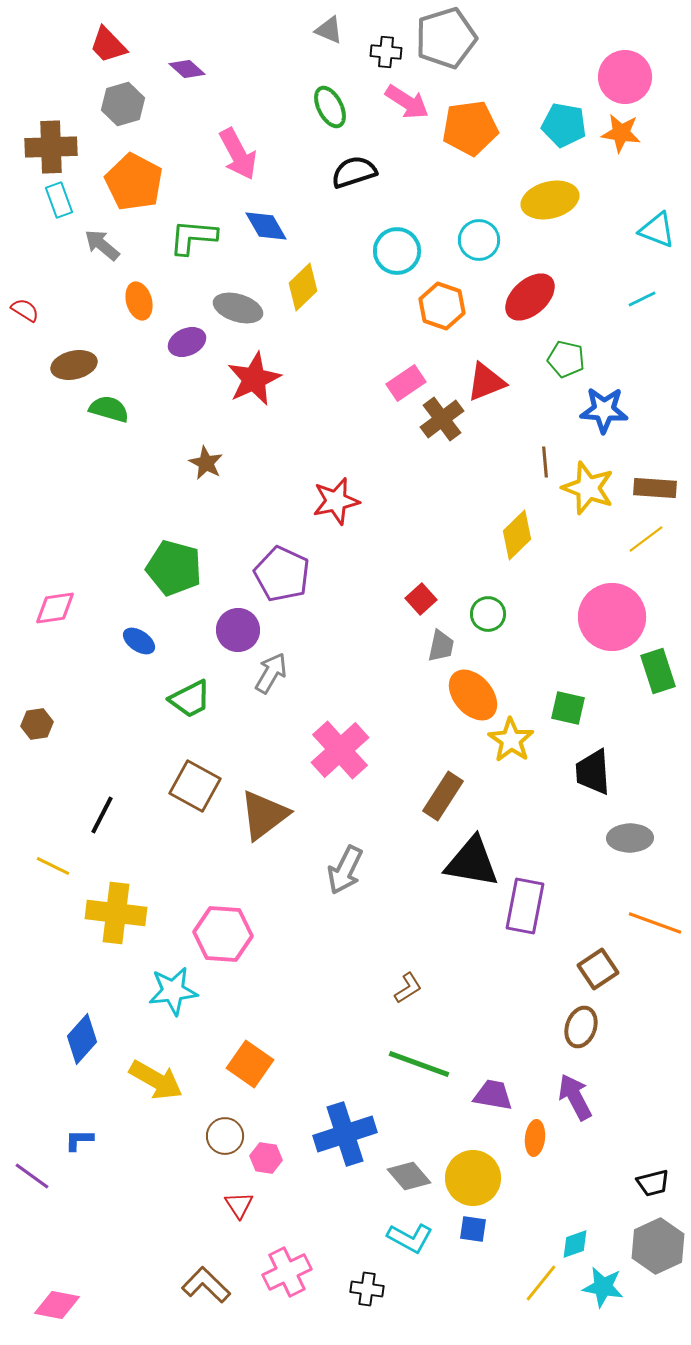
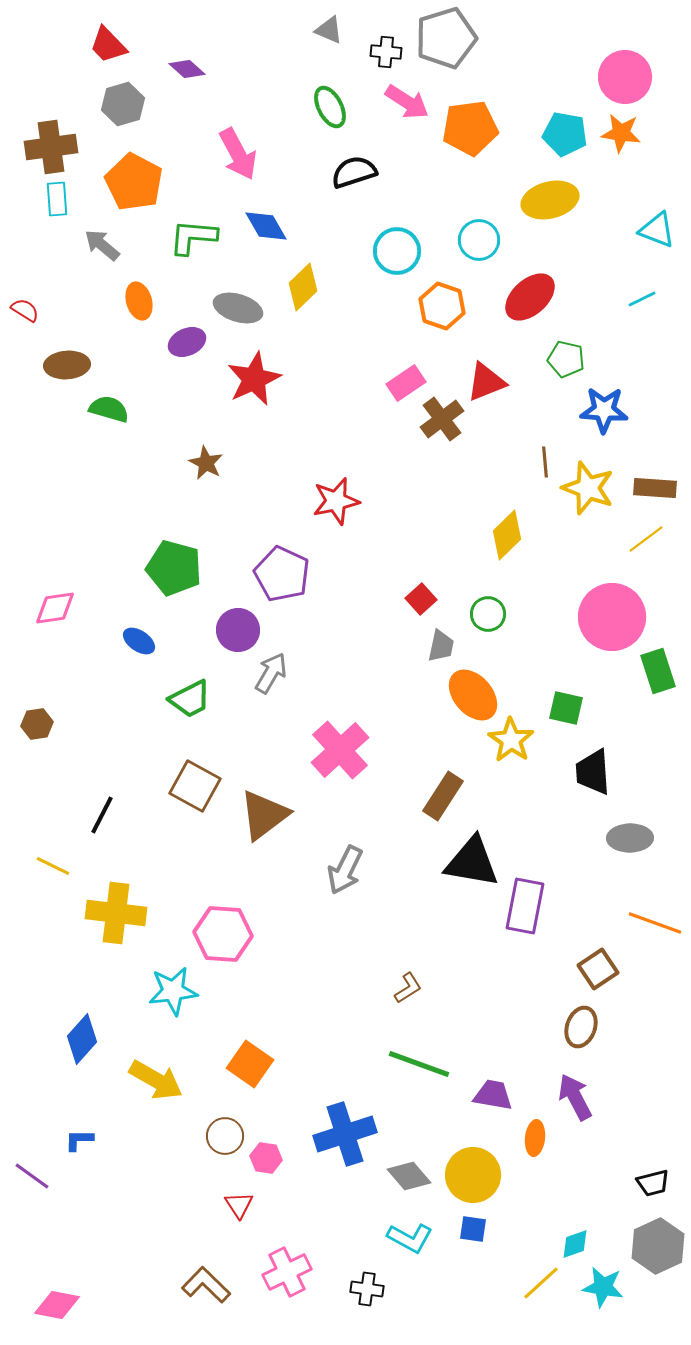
cyan pentagon at (564, 125): moved 1 px right, 9 px down
brown cross at (51, 147): rotated 6 degrees counterclockwise
cyan rectangle at (59, 200): moved 2 px left, 1 px up; rotated 16 degrees clockwise
brown ellipse at (74, 365): moved 7 px left; rotated 9 degrees clockwise
yellow diamond at (517, 535): moved 10 px left
green square at (568, 708): moved 2 px left
yellow circle at (473, 1178): moved 3 px up
yellow line at (541, 1283): rotated 9 degrees clockwise
